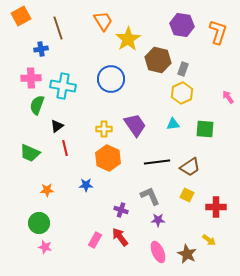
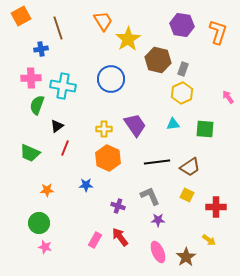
red line: rotated 35 degrees clockwise
purple cross: moved 3 px left, 4 px up
brown star: moved 1 px left, 3 px down; rotated 12 degrees clockwise
